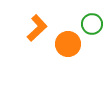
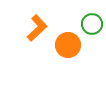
orange circle: moved 1 px down
